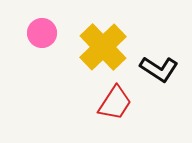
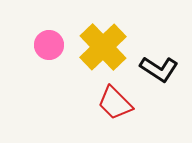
pink circle: moved 7 px right, 12 px down
red trapezoid: rotated 102 degrees clockwise
